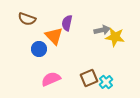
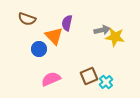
brown square: moved 2 px up
